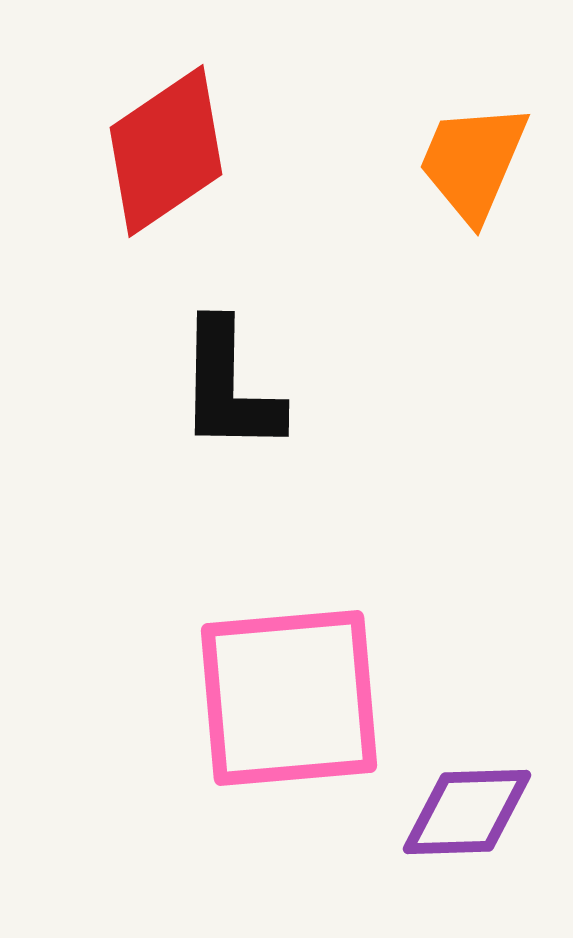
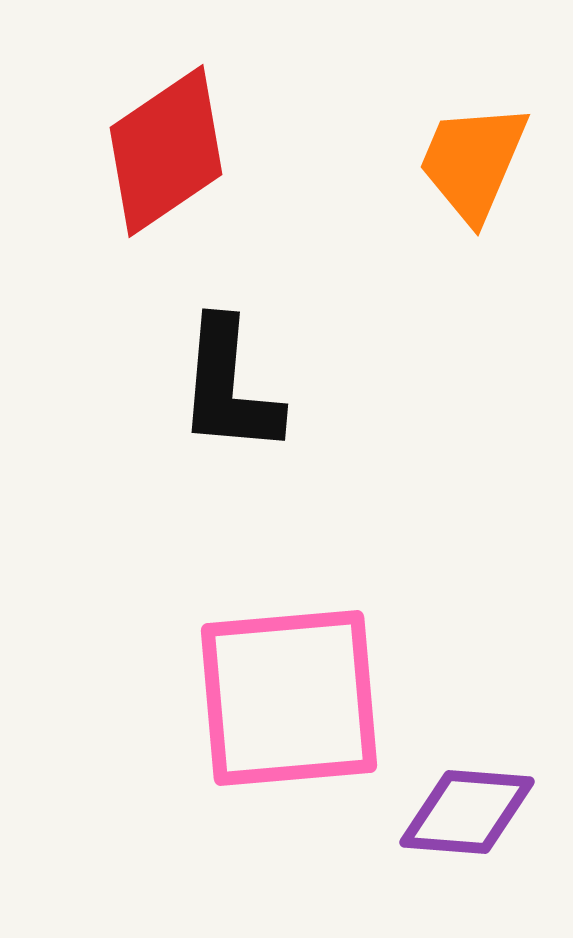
black L-shape: rotated 4 degrees clockwise
purple diamond: rotated 6 degrees clockwise
